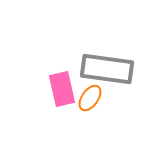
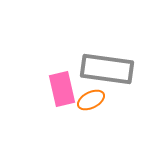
orange ellipse: moved 1 px right, 2 px down; rotated 28 degrees clockwise
